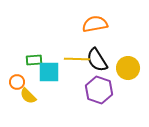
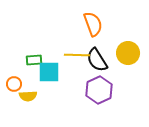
orange semicircle: moved 2 px left; rotated 80 degrees clockwise
yellow line: moved 4 px up
yellow circle: moved 15 px up
orange circle: moved 3 px left, 2 px down
purple hexagon: rotated 16 degrees clockwise
yellow semicircle: rotated 48 degrees counterclockwise
